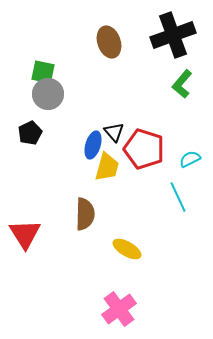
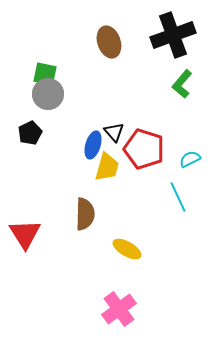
green square: moved 2 px right, 2 px down
